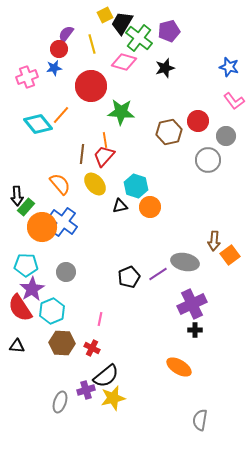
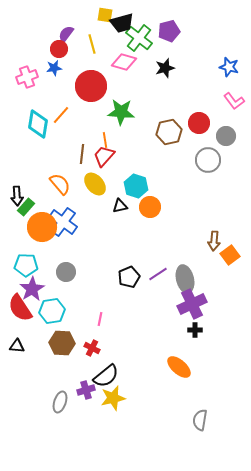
yellow square at (105, 15): rotated 35 degrees clockwise
black trapezoid at (122, 23): rotated 135 degrees counterclockwise
red circle at (198, 121): moved 1 px right, 2 px down
cyan diamond at (38, 124): rotated 48 degrees clockwise
gray ellipse at (185, 262): moved 17 px down; rotated 64 degrees clockwise
cyan hexagon at (52, 311): rotated 15 degrees clockwise
orange ellipse at (179, 367): rotated 10 degrees clockwise
